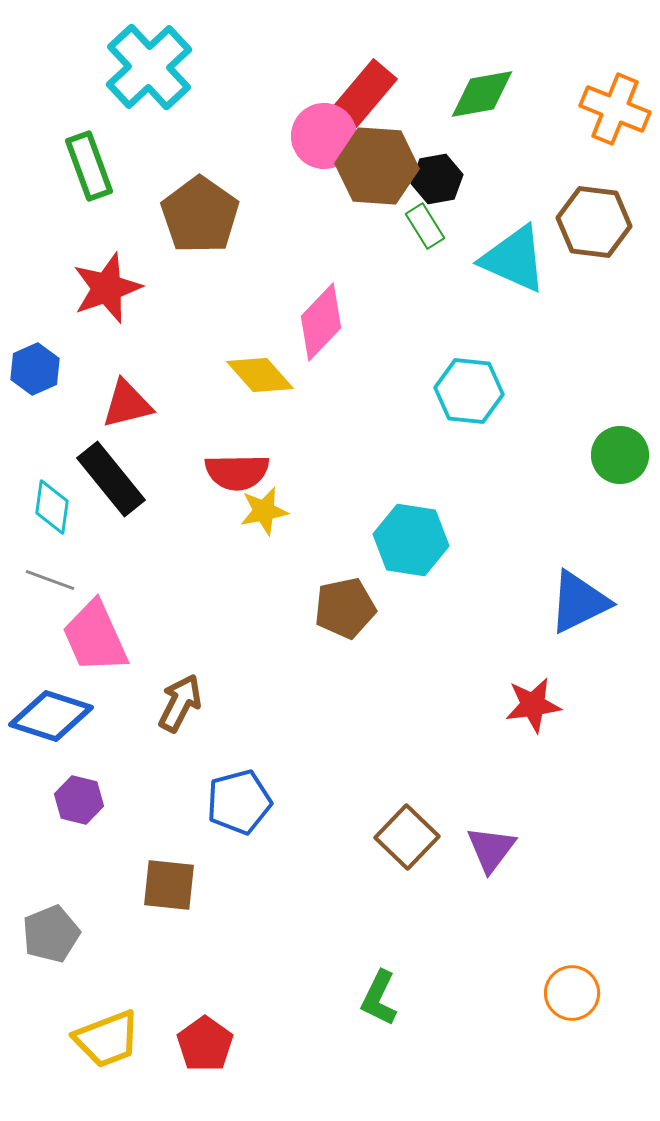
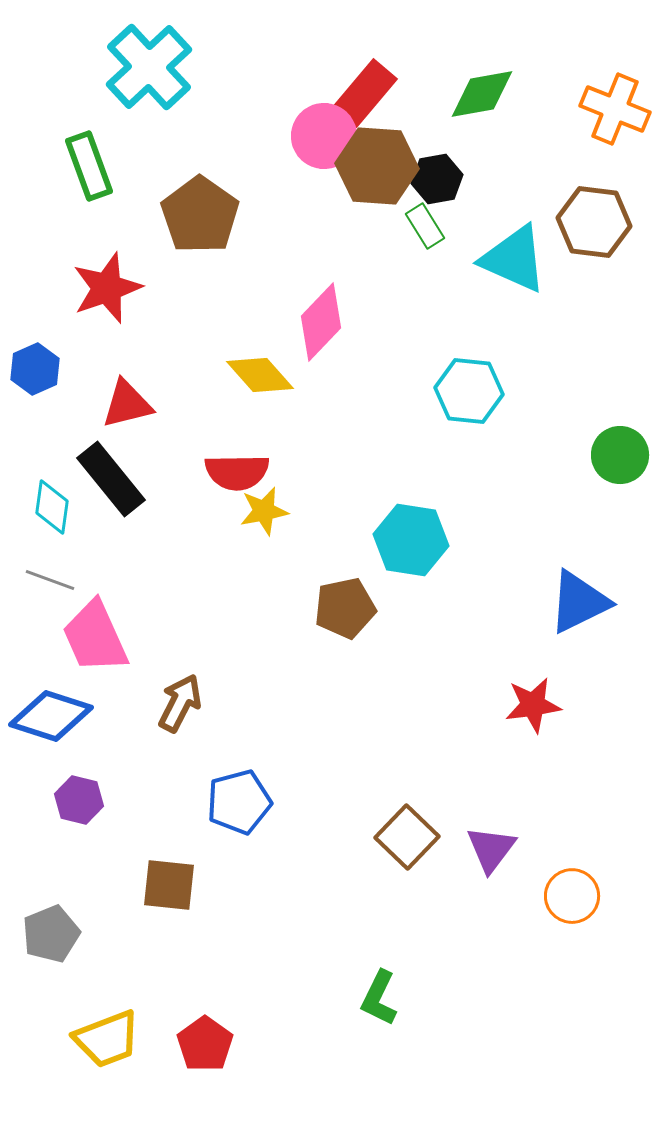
orange circle at (572, 993): moved 97 px up
